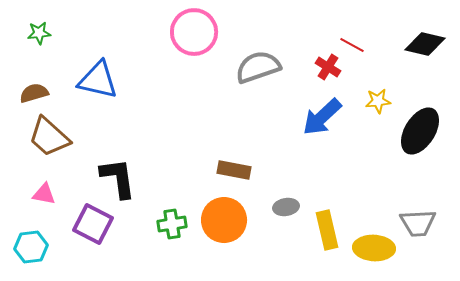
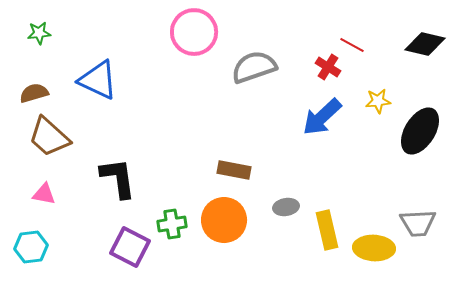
gray semicircle: moved 4 px left
blue triangle: rotated 12 degrees clockwise
purple square: moved 37 px right, 23 px down
